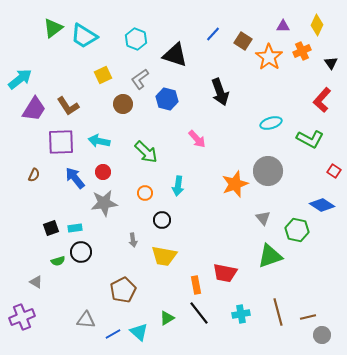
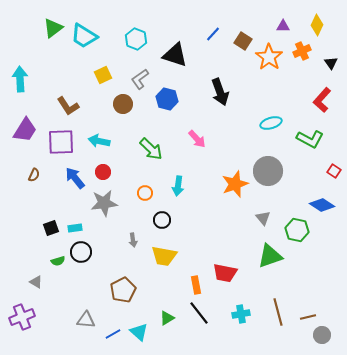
cyan arrow at (20, 79): rotated 55 degrees counterclockwise
purple trapezoid at (34, 109): moved 9 px left, 21 px down
green arrow at (146, 152): moved 5 px right, 3 px up
